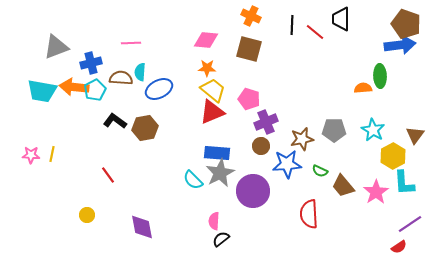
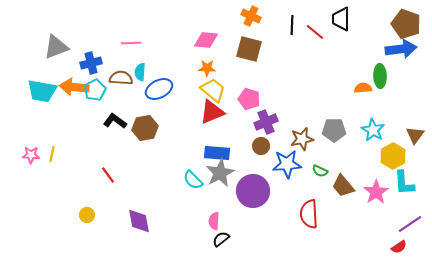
blue arrow at (400, 45): moved 1 px right, 4 px down
purple diamond at (142, 227): moved 3 px left, 6 px up
